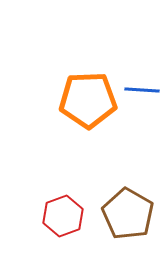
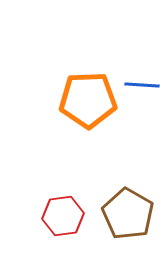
blue line: moved 5 px up
red hexagon: rotated 12 degrees clockwise
